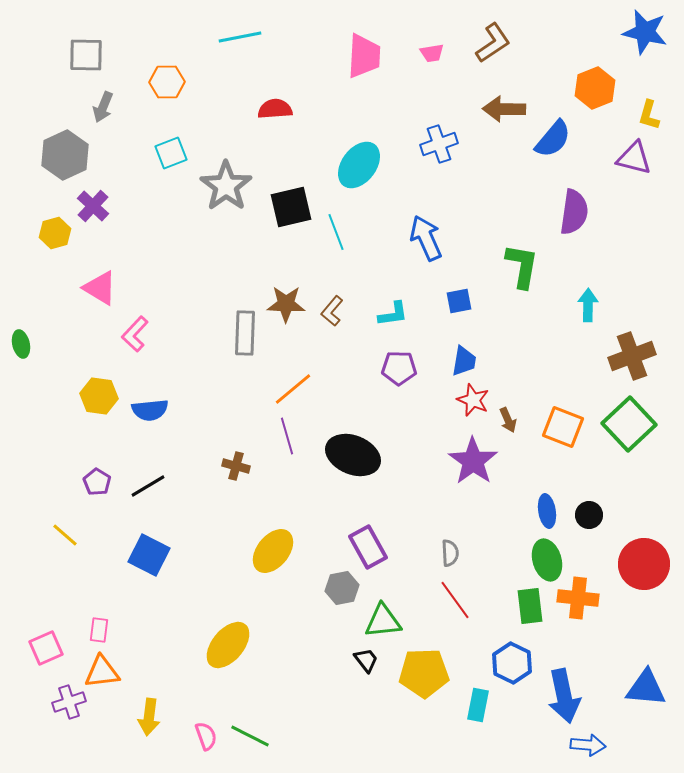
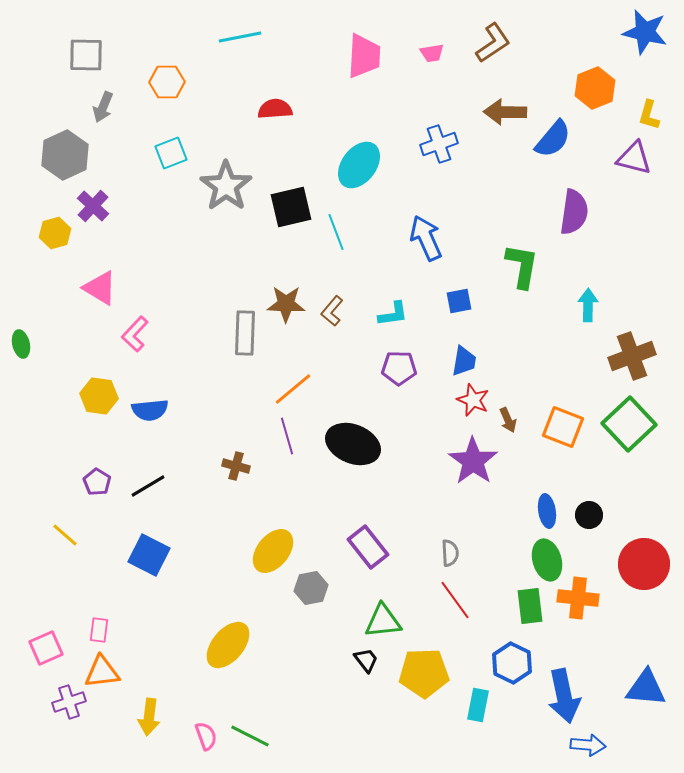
brown arrow at (504, 109): moved 1 px right, 3 px down
black ellipse at (353, 455): moved 11 px up
purple rectangle at (368, 547): rotated 9 degrees counterclockwise
gray hexagon at (342, 588): moved 31 px left
